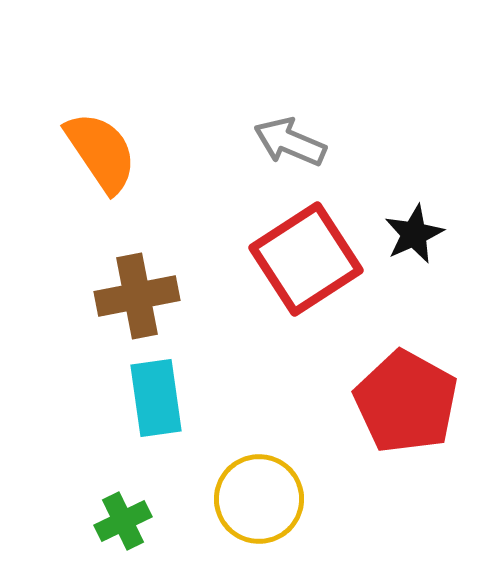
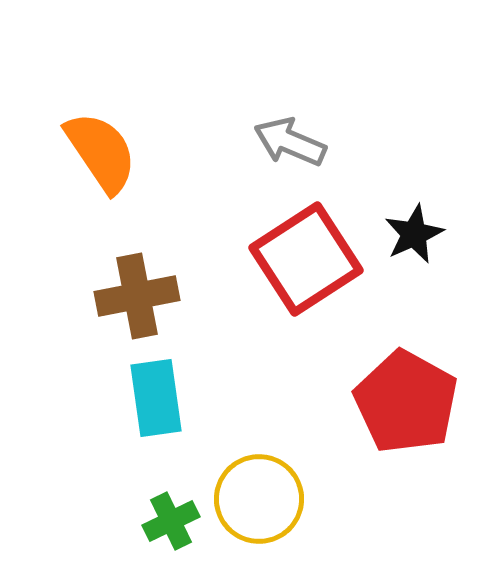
green cross: moved 48 px right
